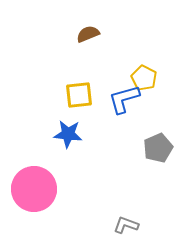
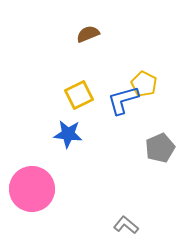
yellow pentagon: moved 6 px down
yellow square: rotated 20 degrees counterclockwise
blue L-shape: moved 1 px left, 1 px down
gray pentagon: moved 2 px right
pink circle: moved 2 px left
gray L-shape: rotated 20 degrees clockwise
